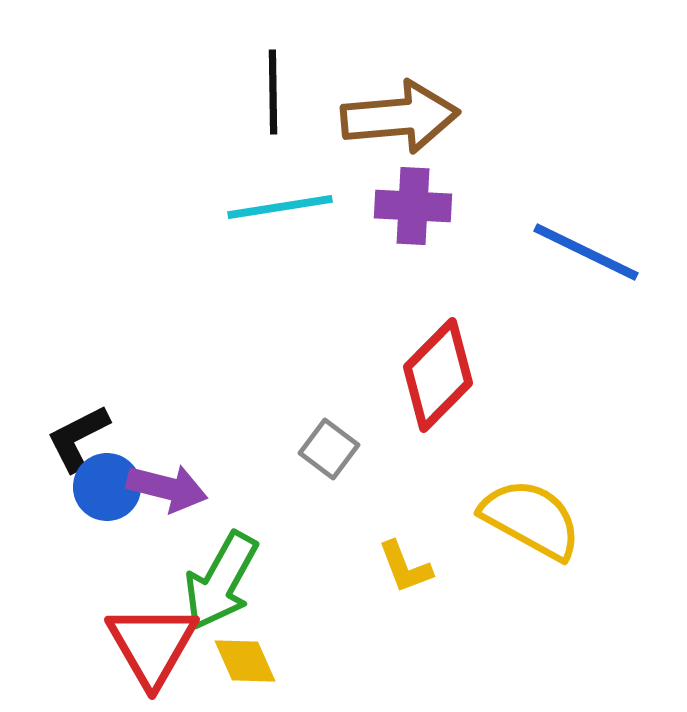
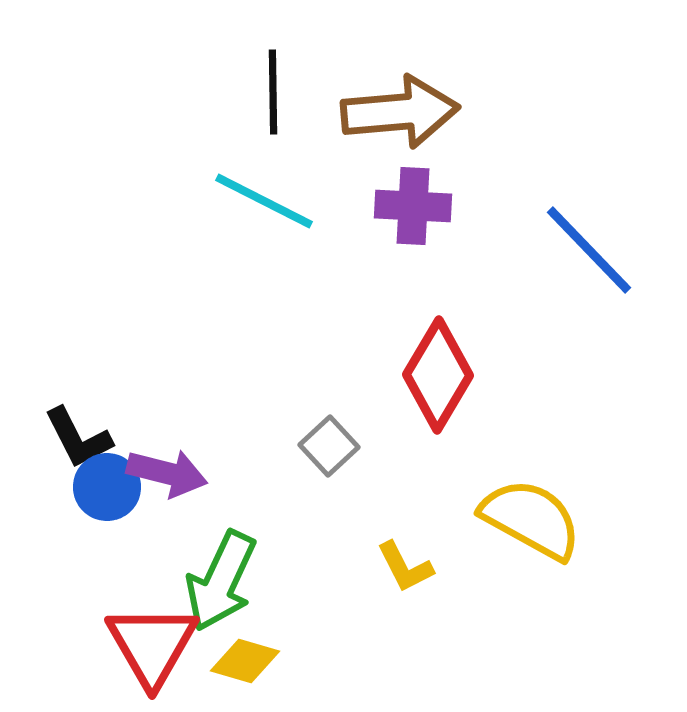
brown arrow: moved 5 px up
cyan line: moved 16 px left, 6 px up; rotated 36 degrees clockwise
blue line: moved 3 px right, 2 px up; rotated 20 degrees clockwise
red diamond: rotated 14 degrees counterclockwise
black L-shape: rotated 90 degrees counterclockwise
gray square: moved 3 px up; rotated 10 degrees clockwise
purple arrow: moved 15 px up
yellow L-shape: rotated 6 degrees counterclockwise
green arrow: rotated 4 degrees counterclockwise
yellow diamond: rotated 50 degrees counterclockwise
